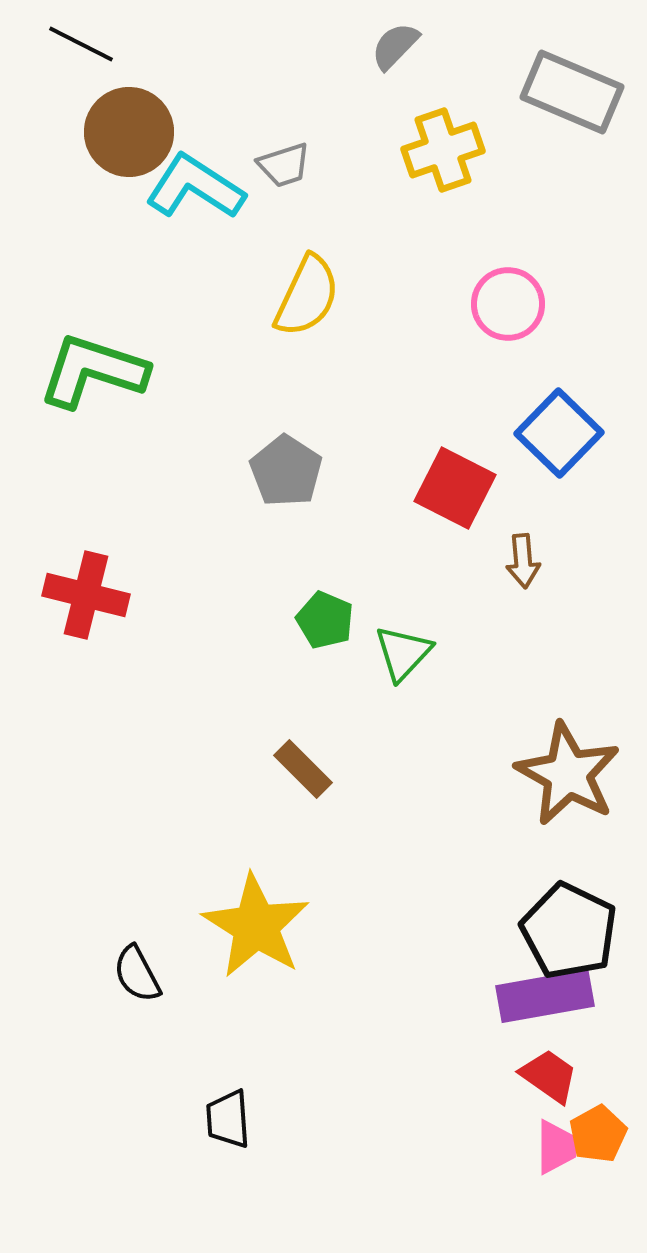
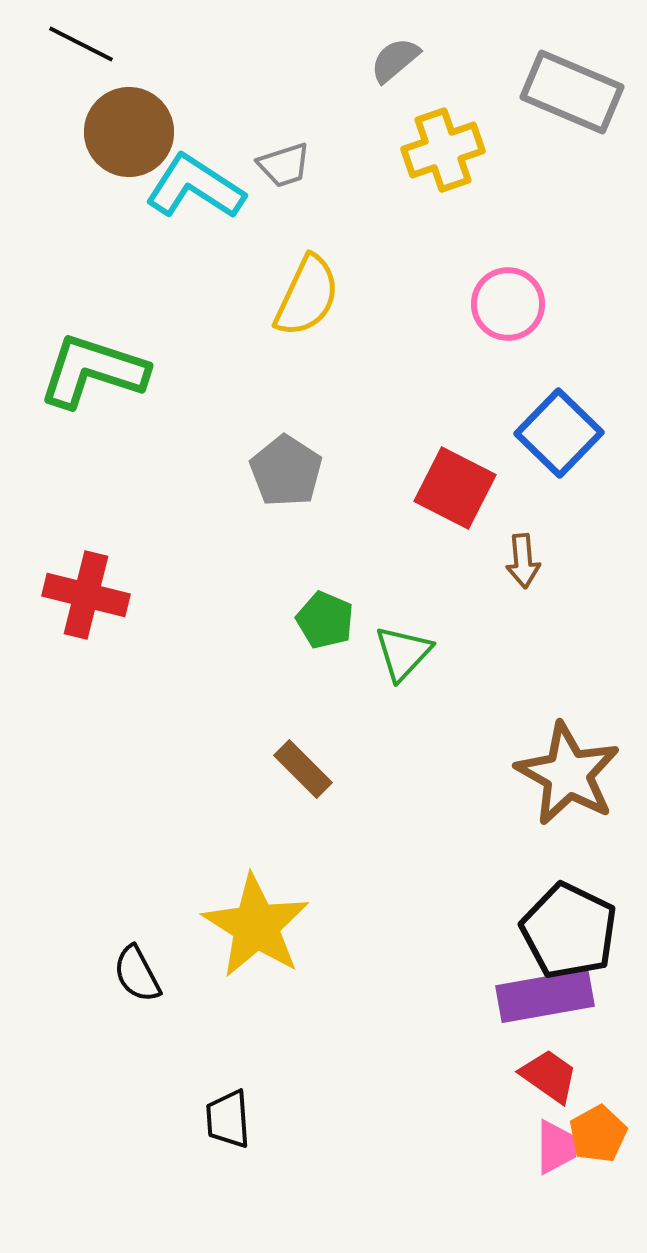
gray semicircle: moved 14 px down; rotated 6 degrees clockwise
